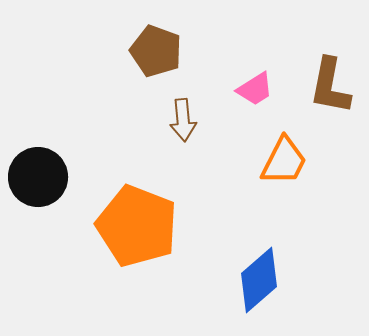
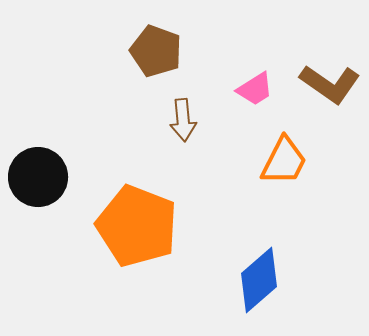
brown L-shape: moved 2 px up; rotated 66 degrees counterclockwise
